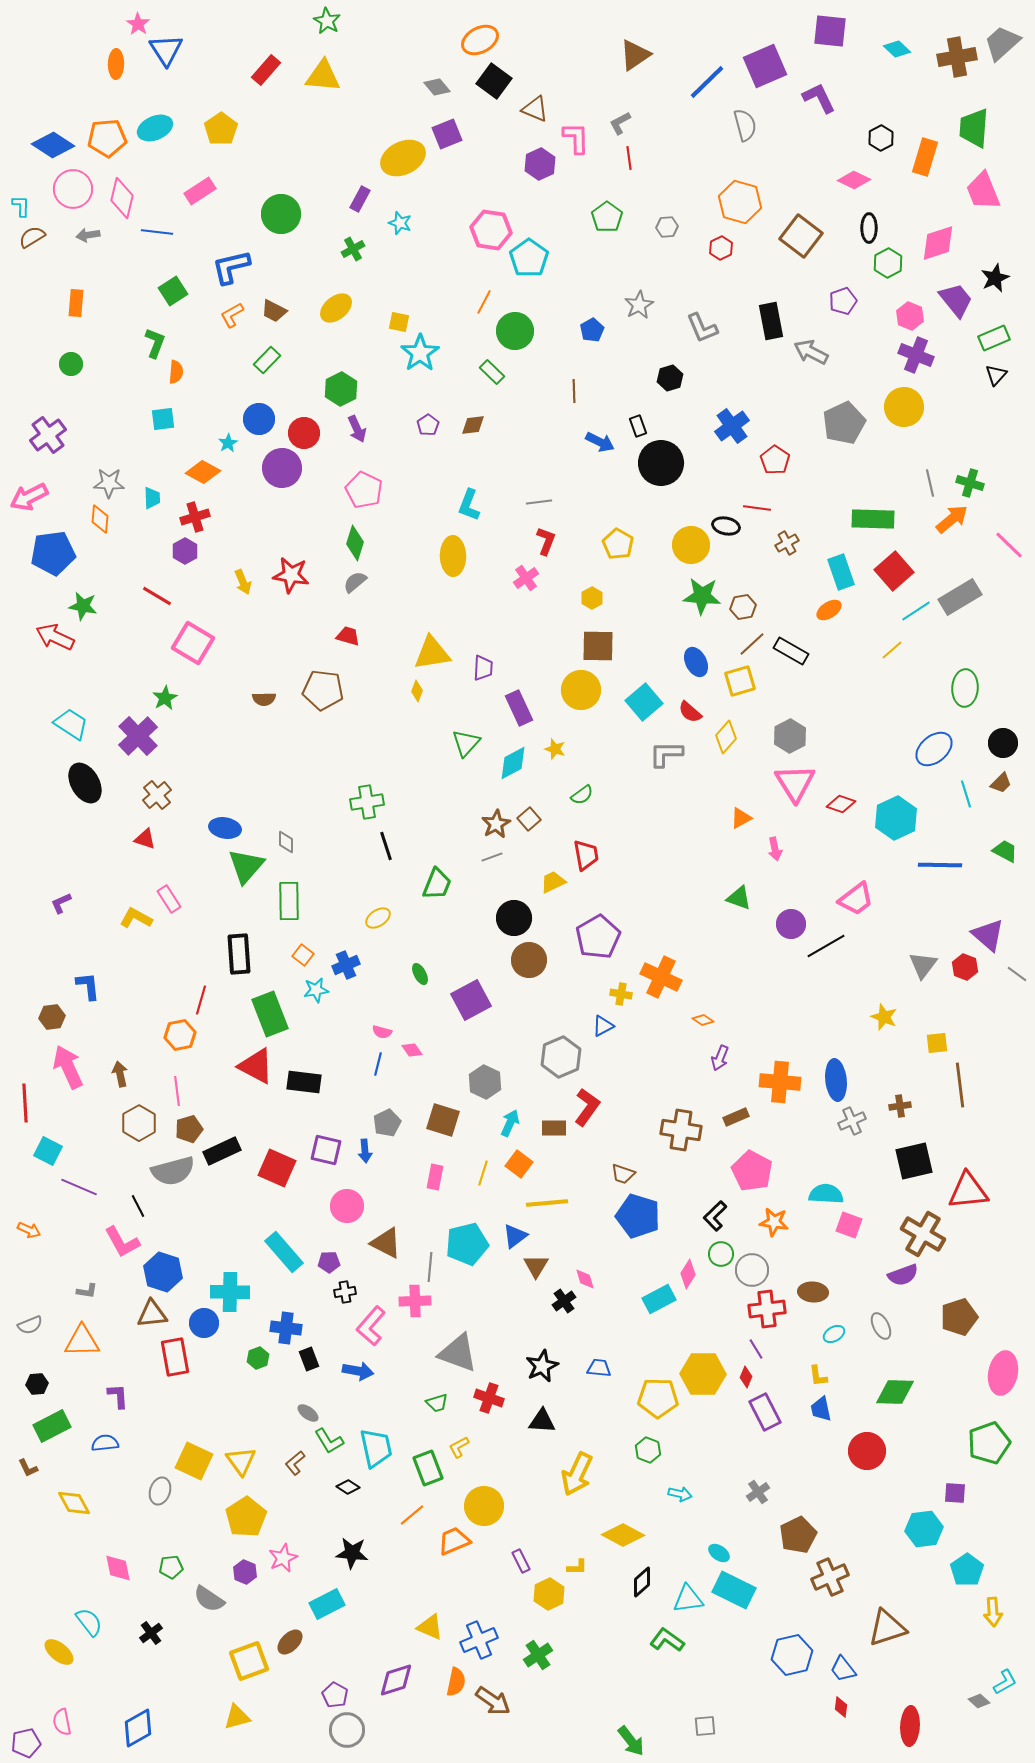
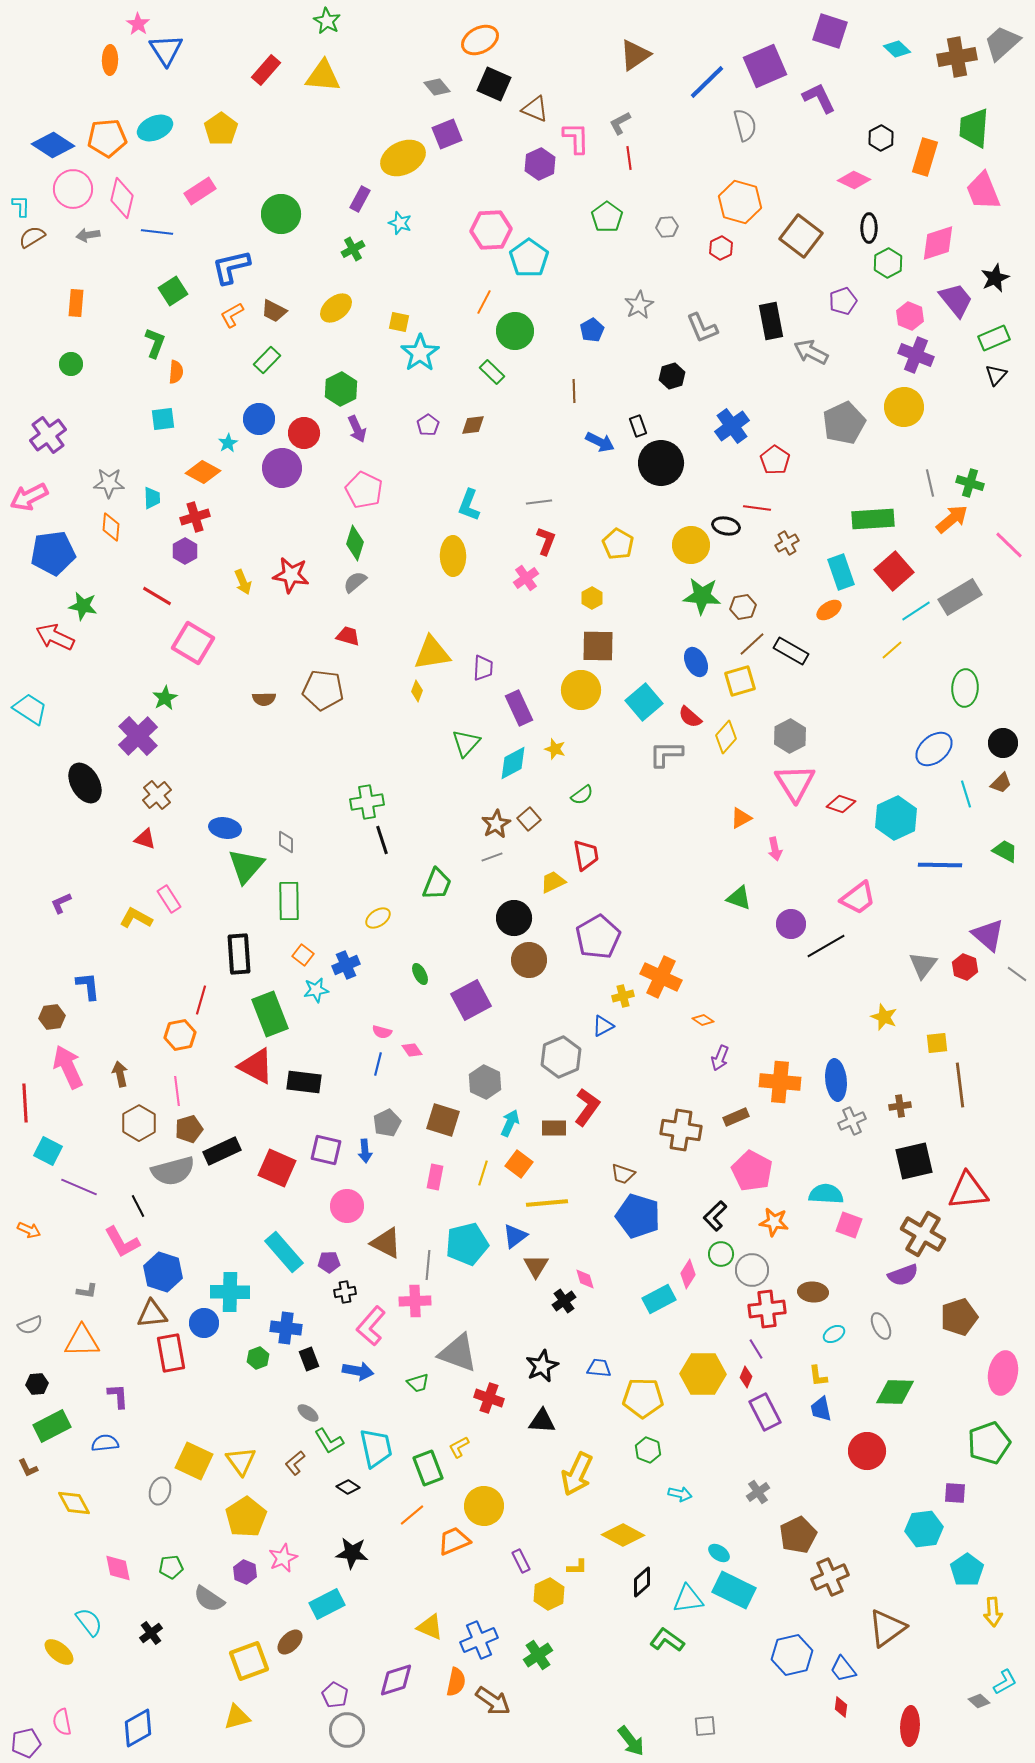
purple square at (830, 31): rotated 12 degrees clockwise
orange ellipse at (116, 64): moved 6 px left, 4 px up
black square at (494, 81): moved 3 px down; rotated 12 degrees counterclockwise
pink hexagon at (491, 230): rotated 12 degrees counterclockwise
black hexagon at (670, 378): moved 2 px right, 2 px up
orange diamond at (100, 519): moved 11 px right, 8 px down
green rectangle at (873, 519): rotated 6 degrees counterclockwise
red semicircle at (690, 712): moved 5 px down
cyan trapezoid at (71, 724): moved 41 px left, 15 px up
black line at (386, 846): moved 4 px left, 6 px up
pink trapezoid at (856, 899): moved 2 px right, 1 px up
yellow cross at (621, 994): moved 2 px right, 2 px down; rotated 25 degrees counterclockwise
gray line at (430, 1267): moved 2 px left, 2 px up
red rectangle at (175, 1357): moved 4 px left, 4 px up
yellow pentagon at (658, 1398): moved 15 px left
green trapezoid at (437, 1403): moved 19 px left, 20 px up
brown triangle at (887, 1628): rotated 18 degrees counterclockwise
